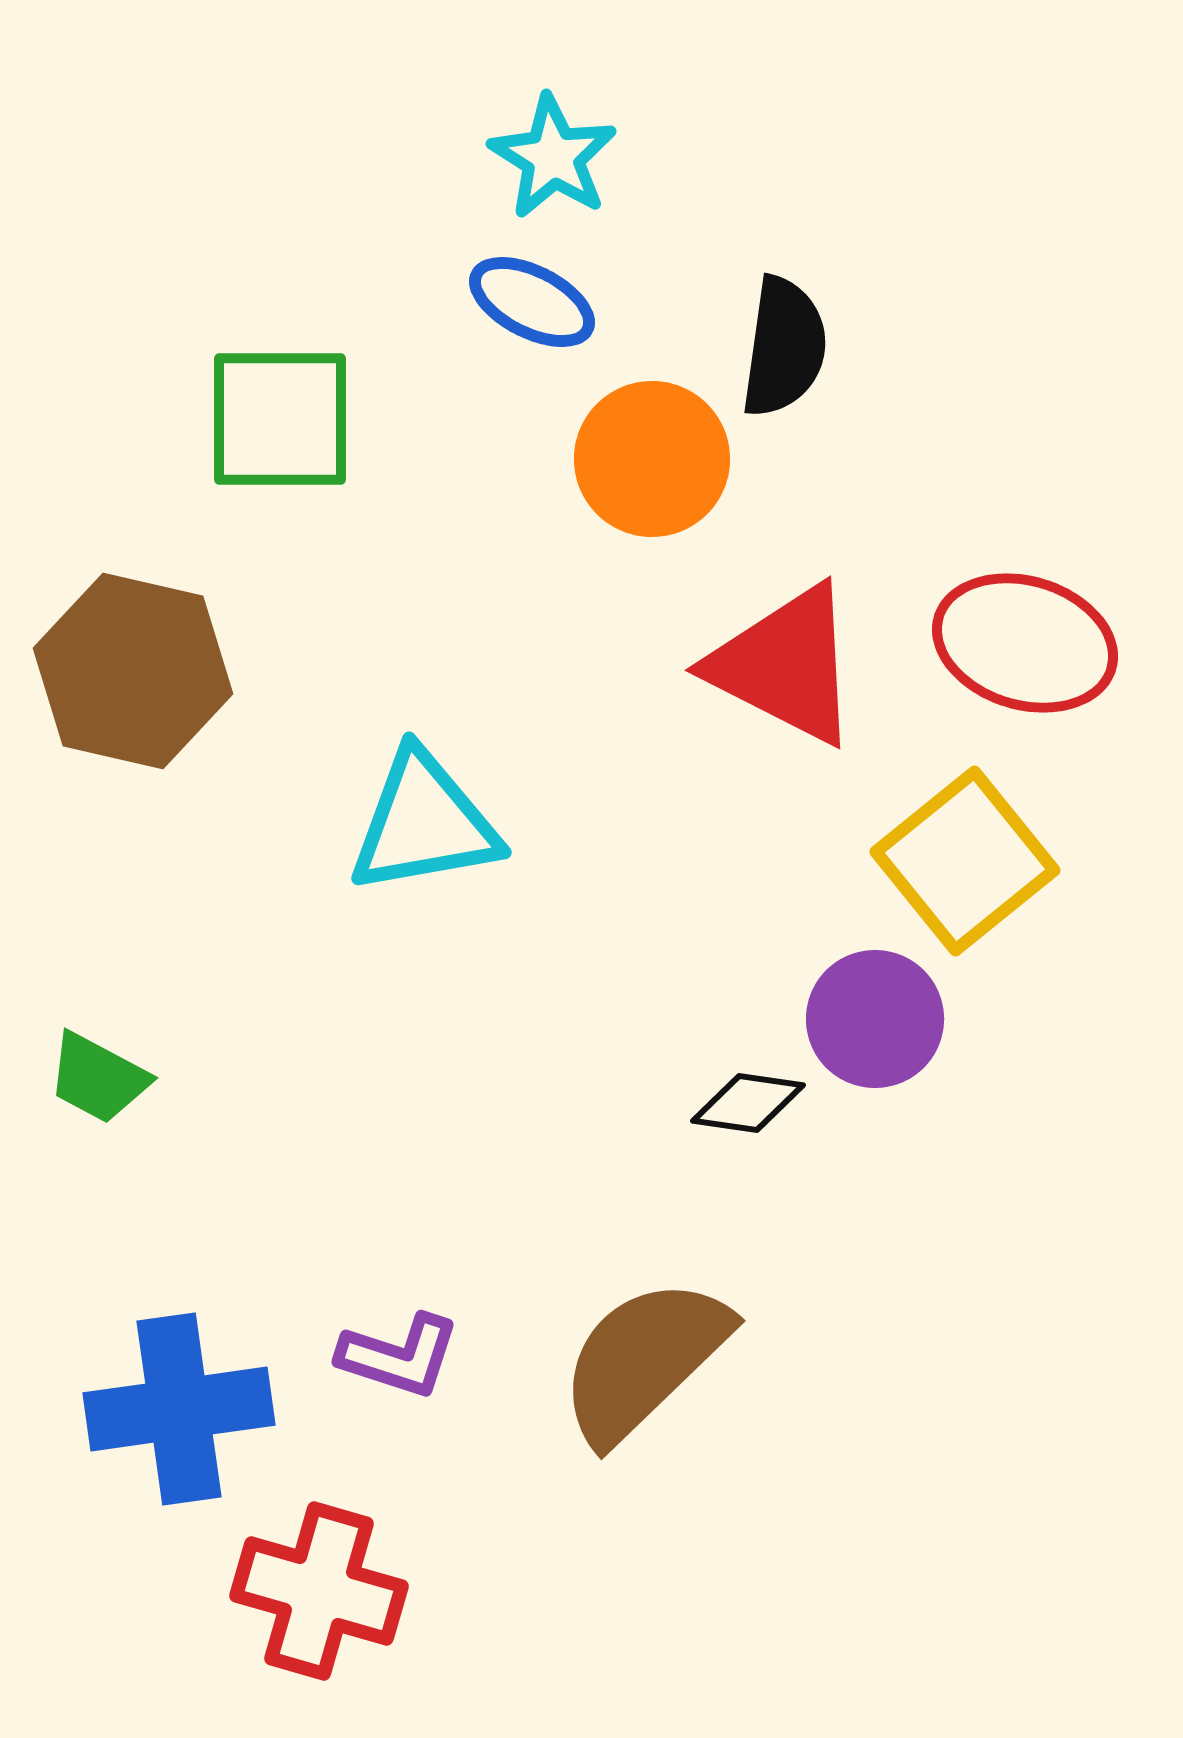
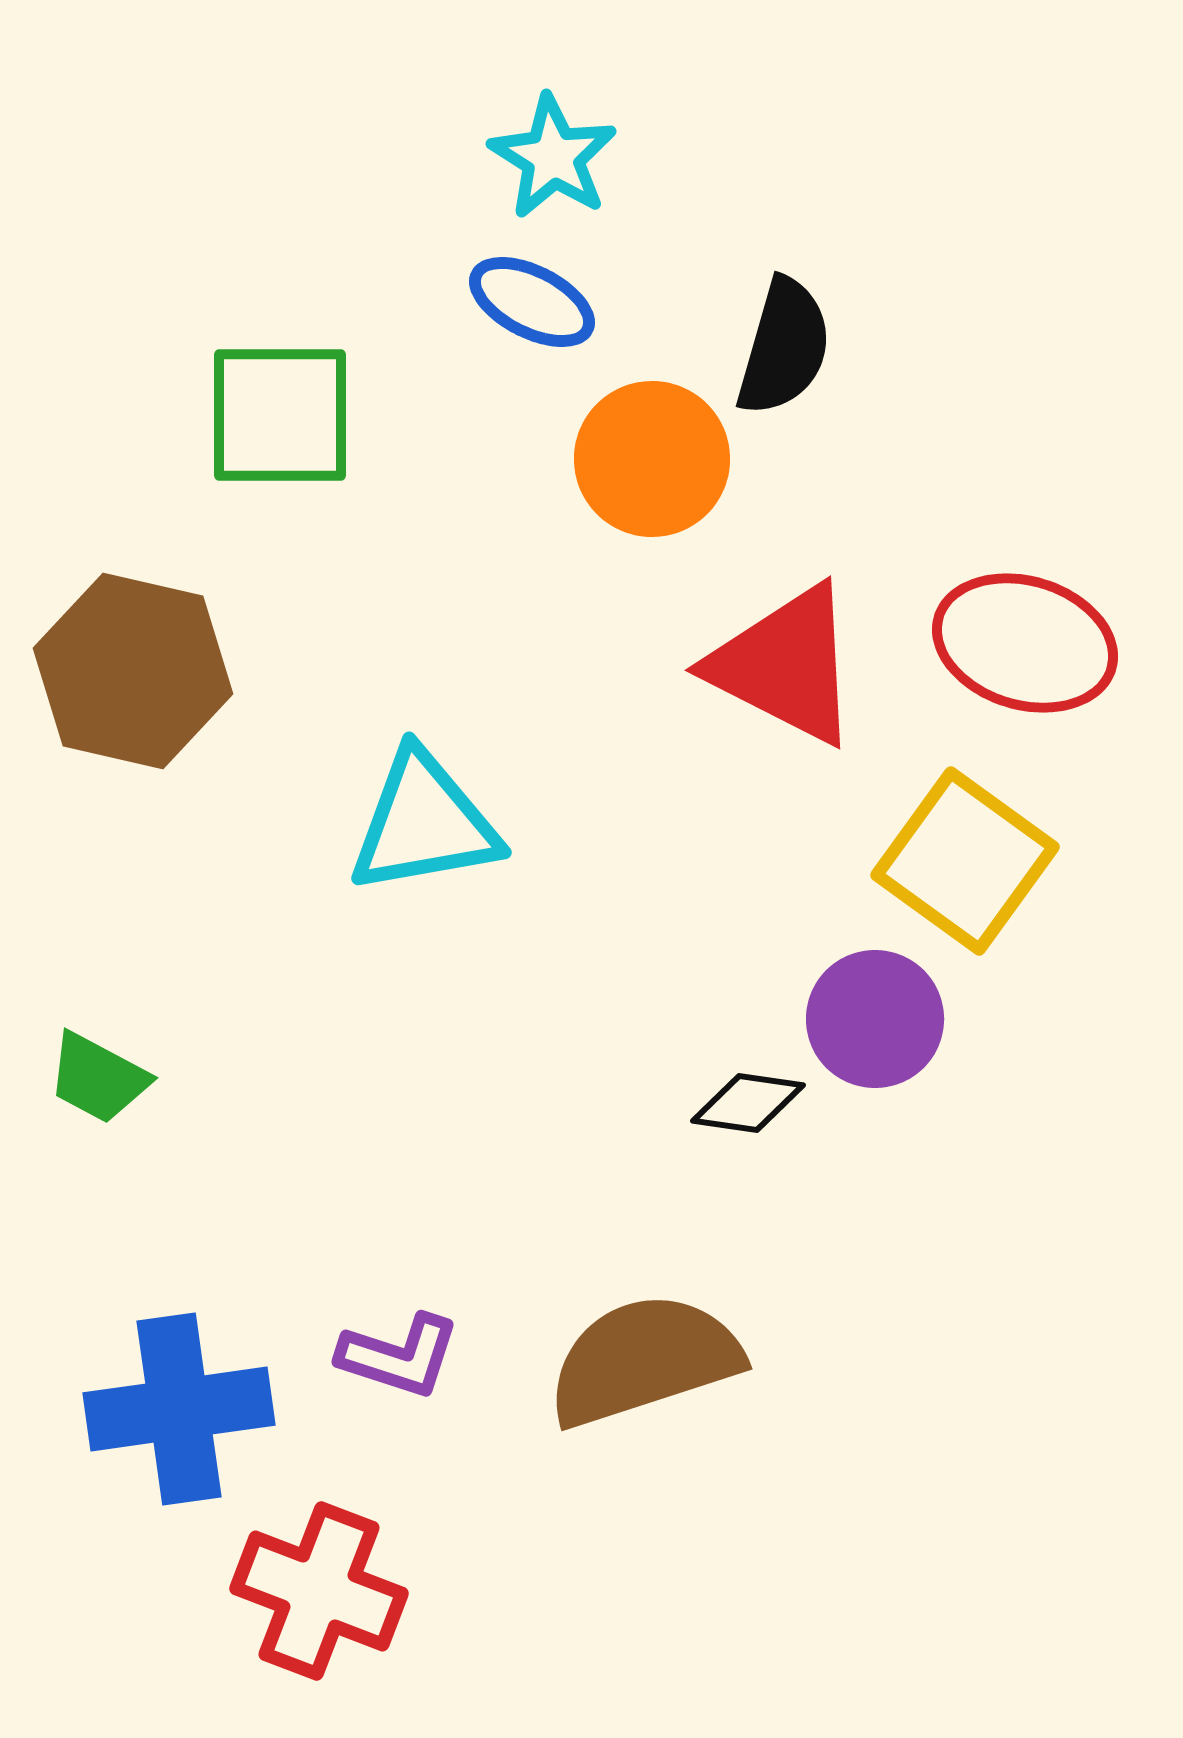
black semicircle: rotated 8 degrees clockwise
green square: moved 4 px up
yellow square: rotated 15 degrees counterclockwise
brown semicircle: rotated 26 degrees clockwise
red cross: rotated 5 degrees clockwise
